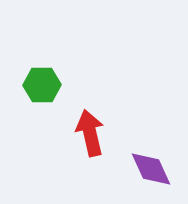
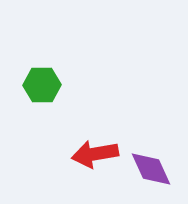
red arrow: moved 5 px right, 21 px down; rotated 87 degrees counterclockwise
